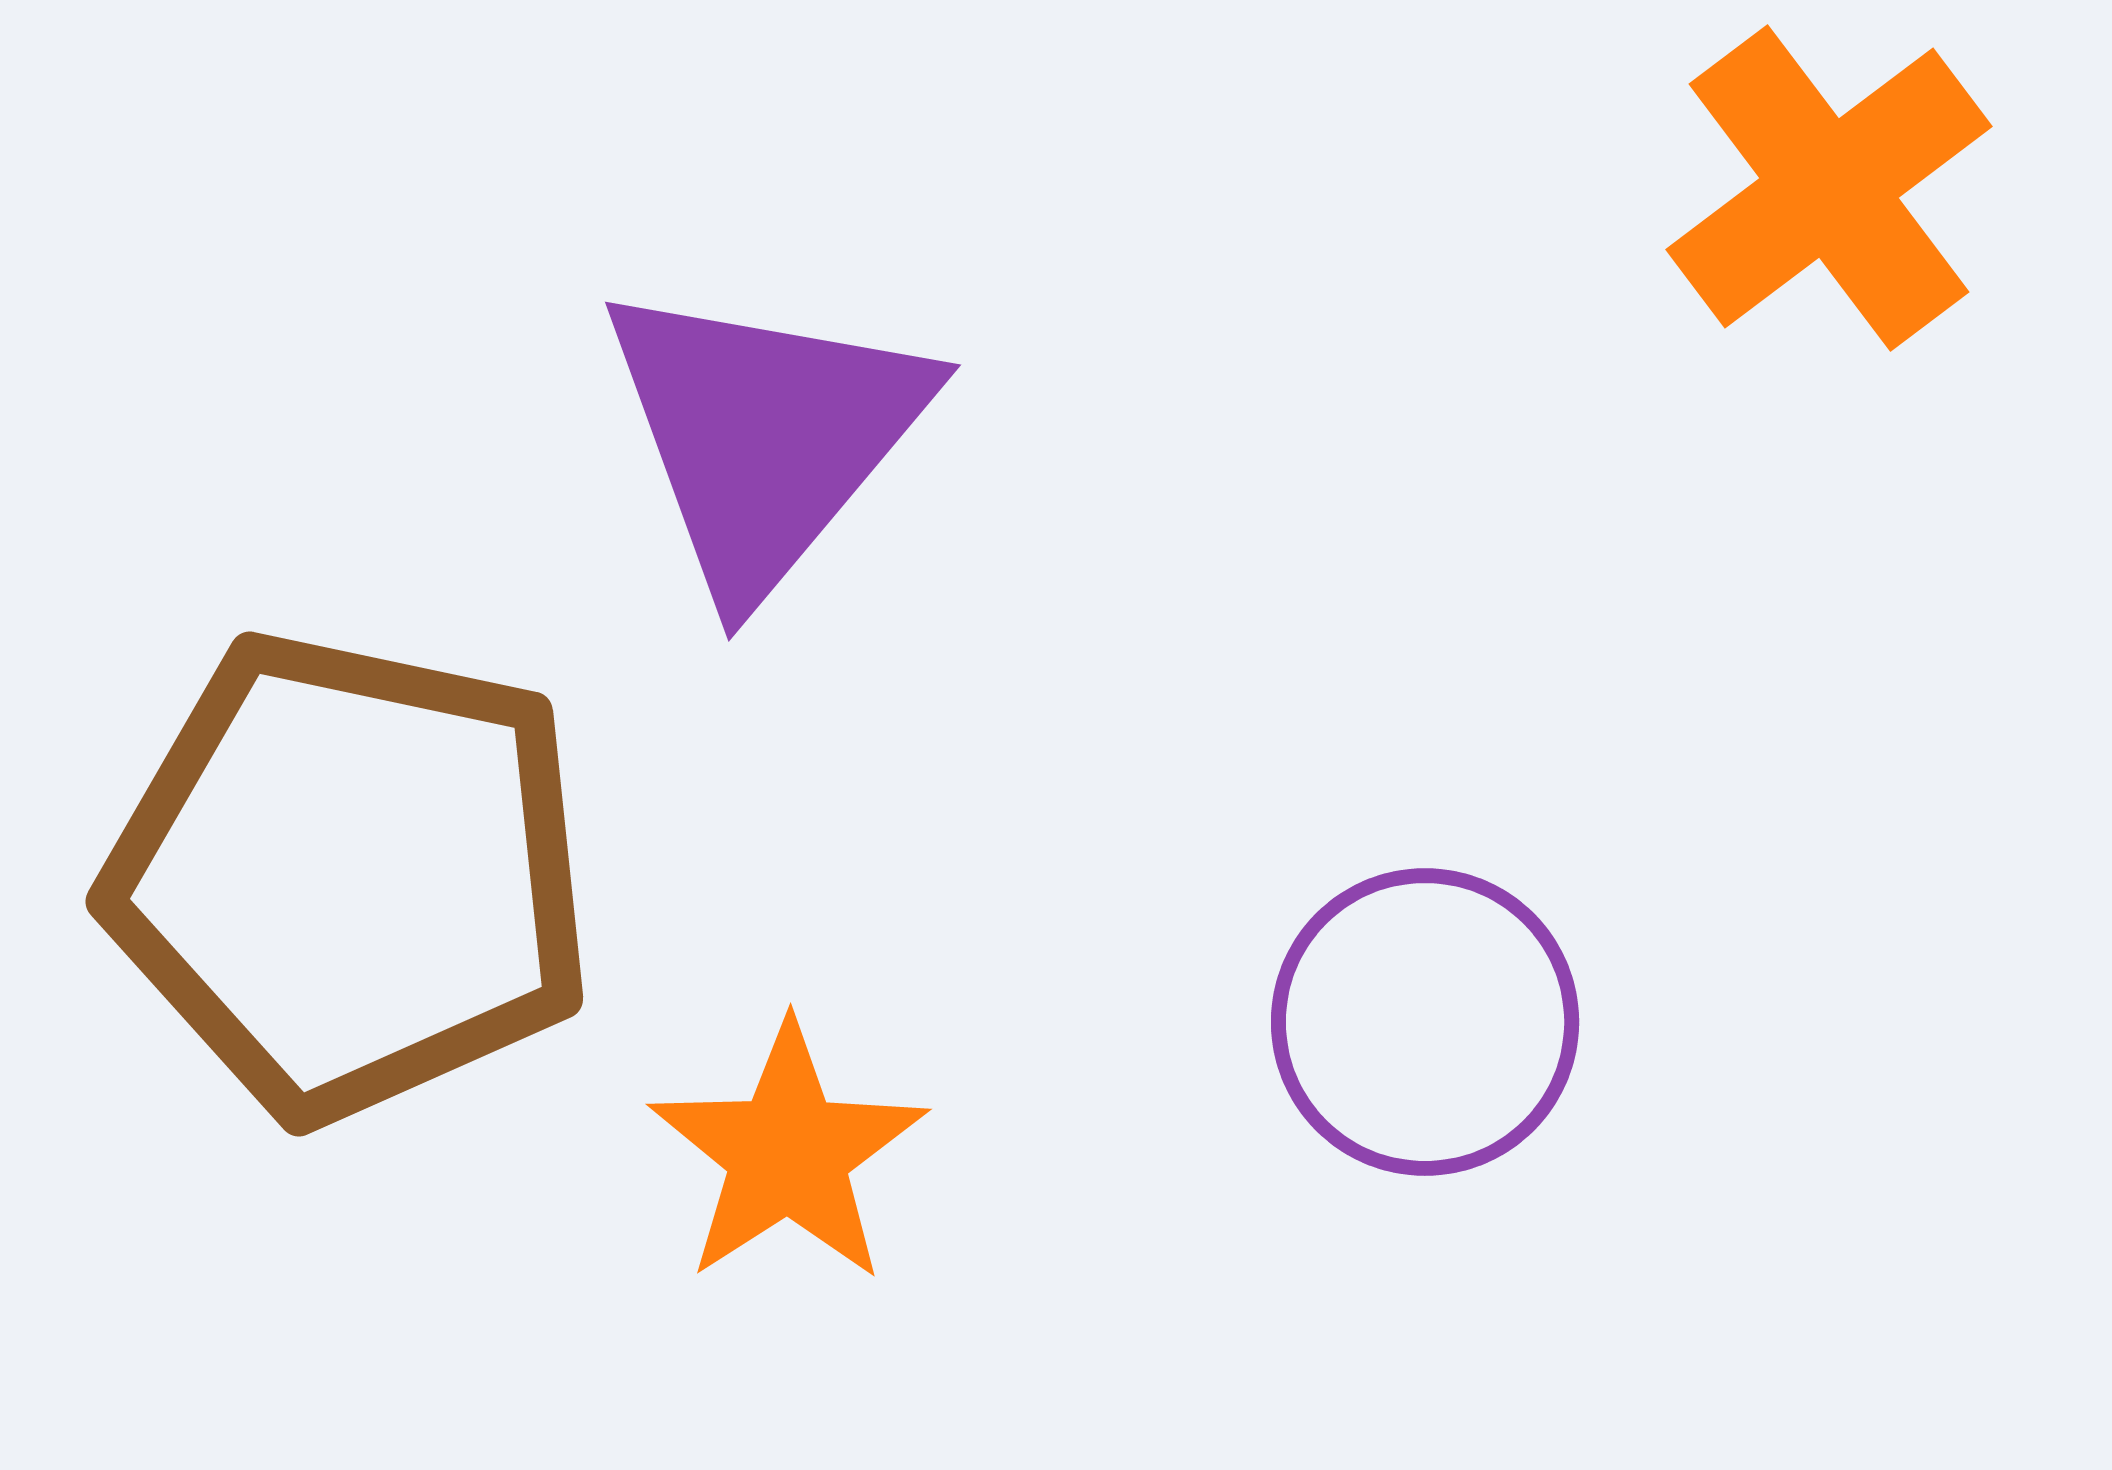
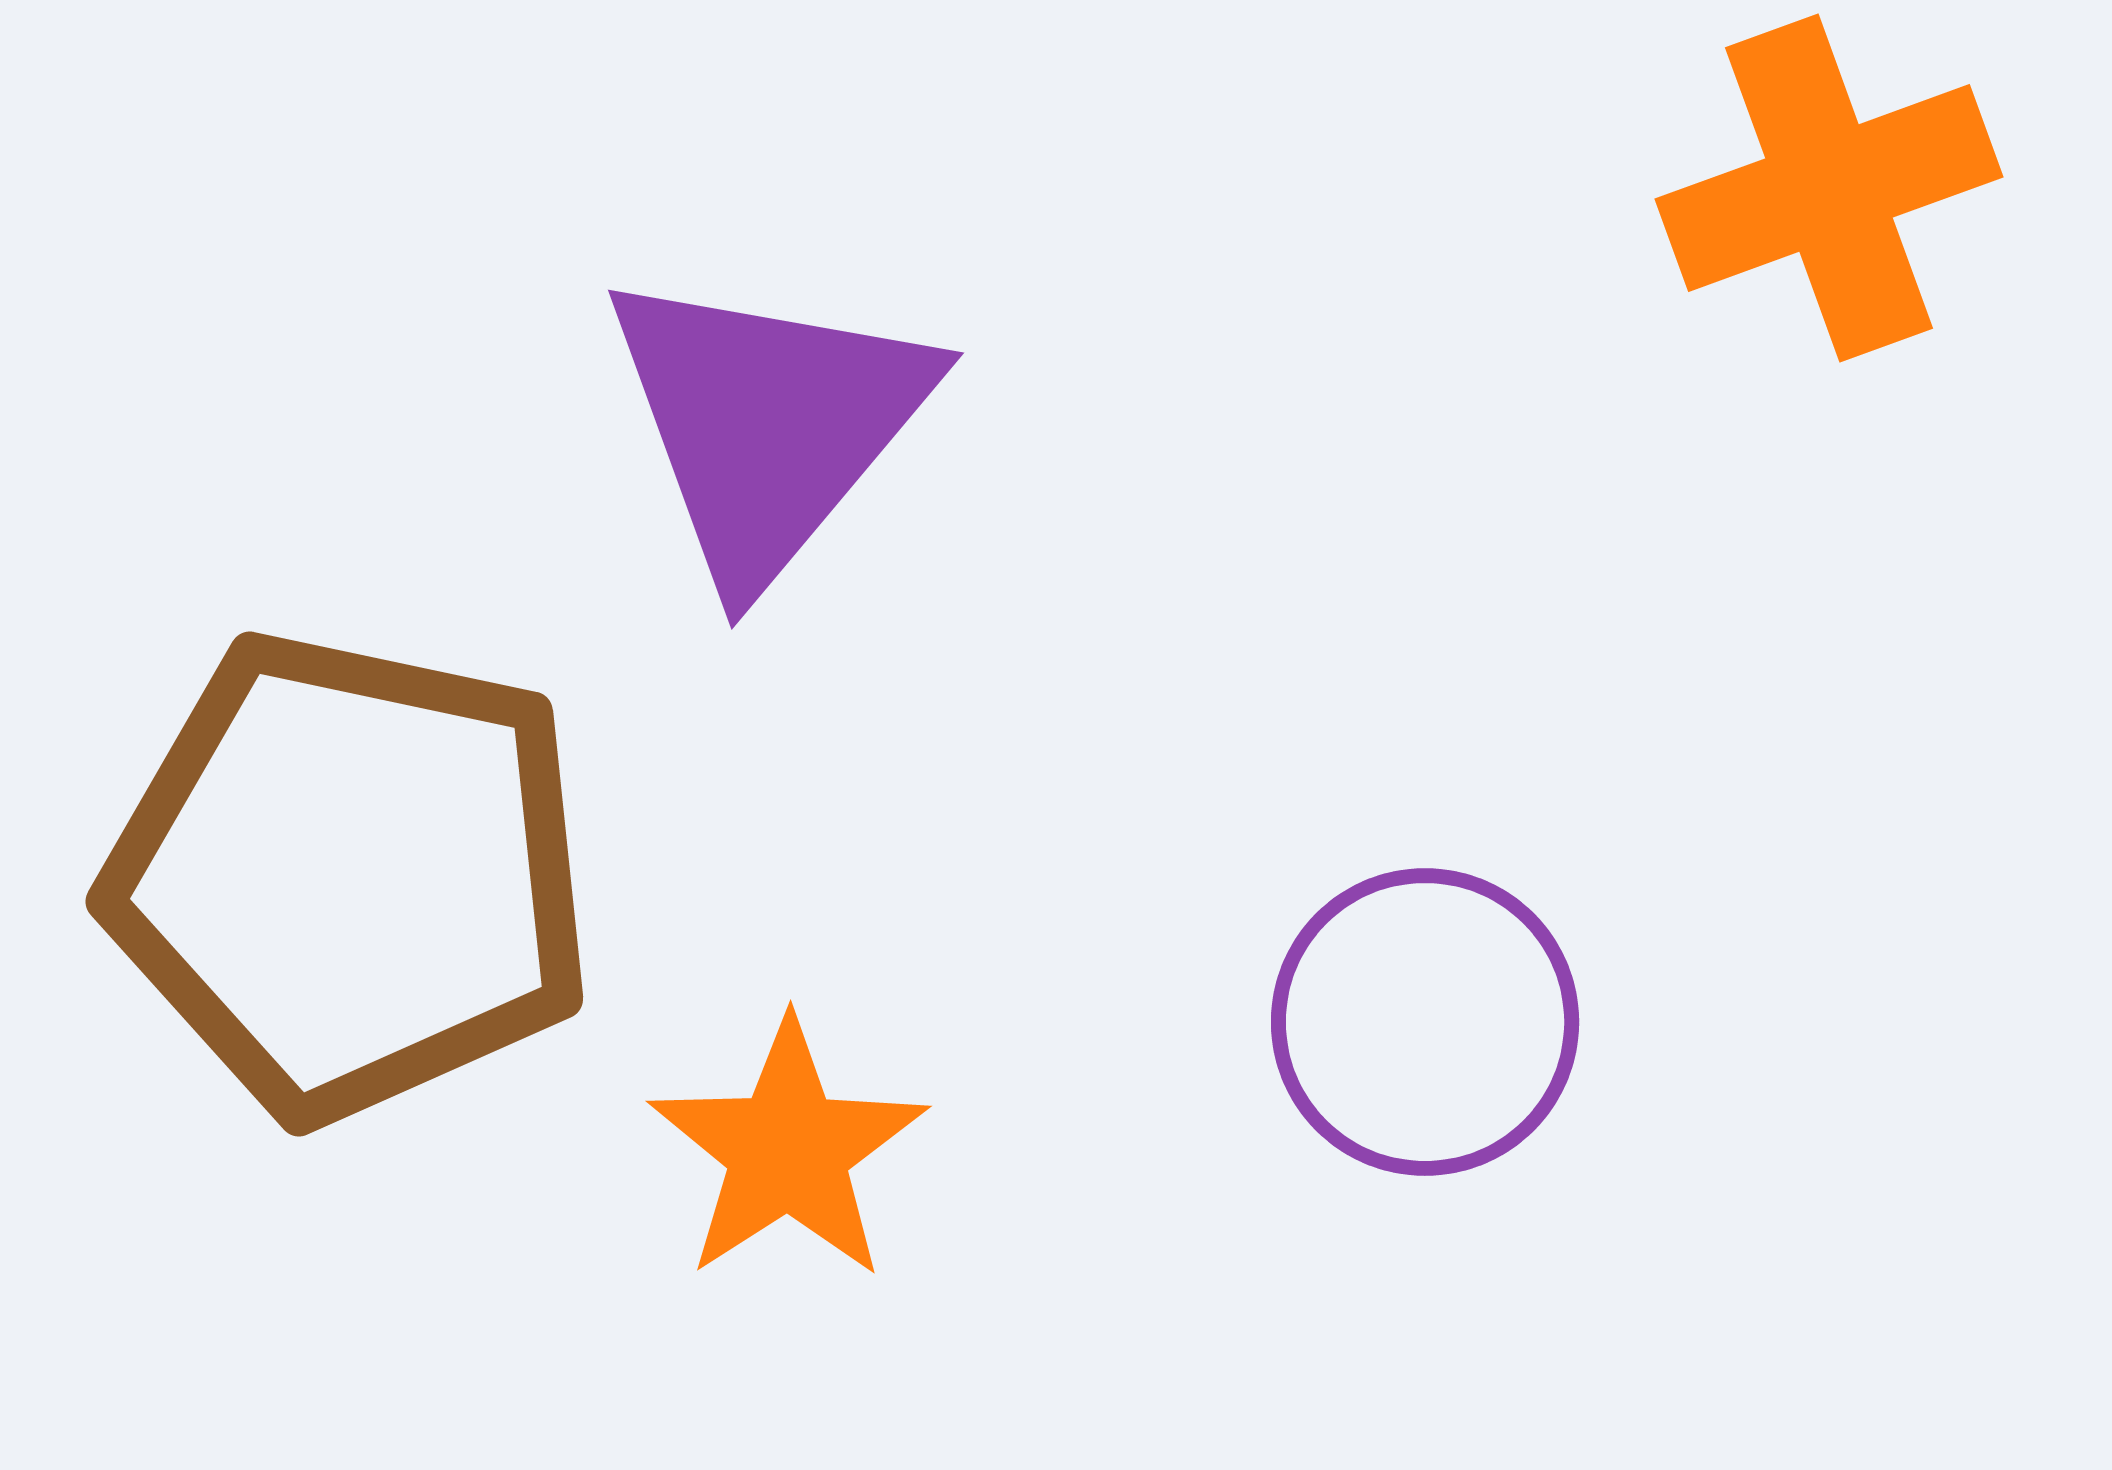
orange cross: rotated 17 degrees clockwise
purple triangle: moved 3 px right, 12 px up
orange star: moved 3 px up
